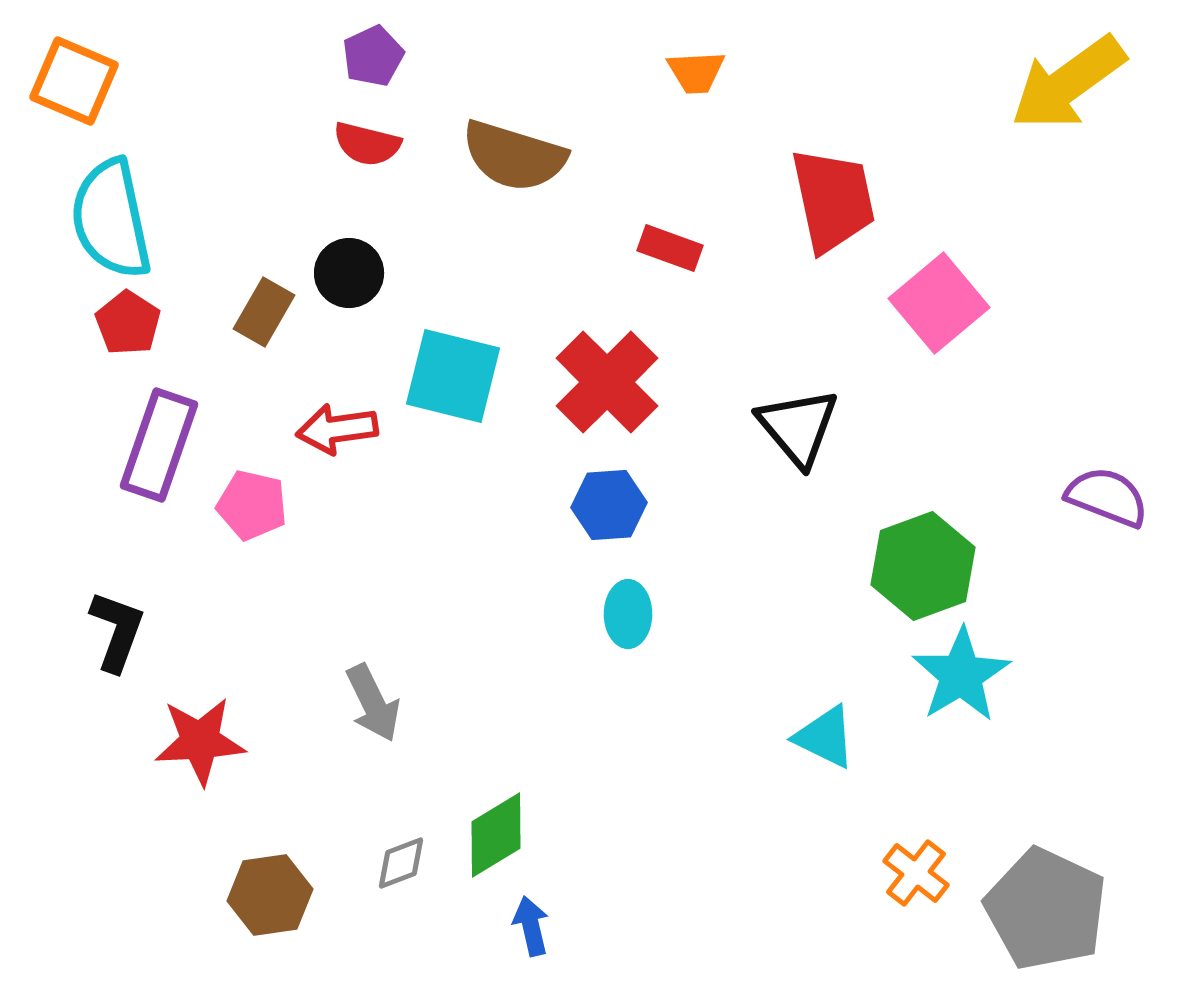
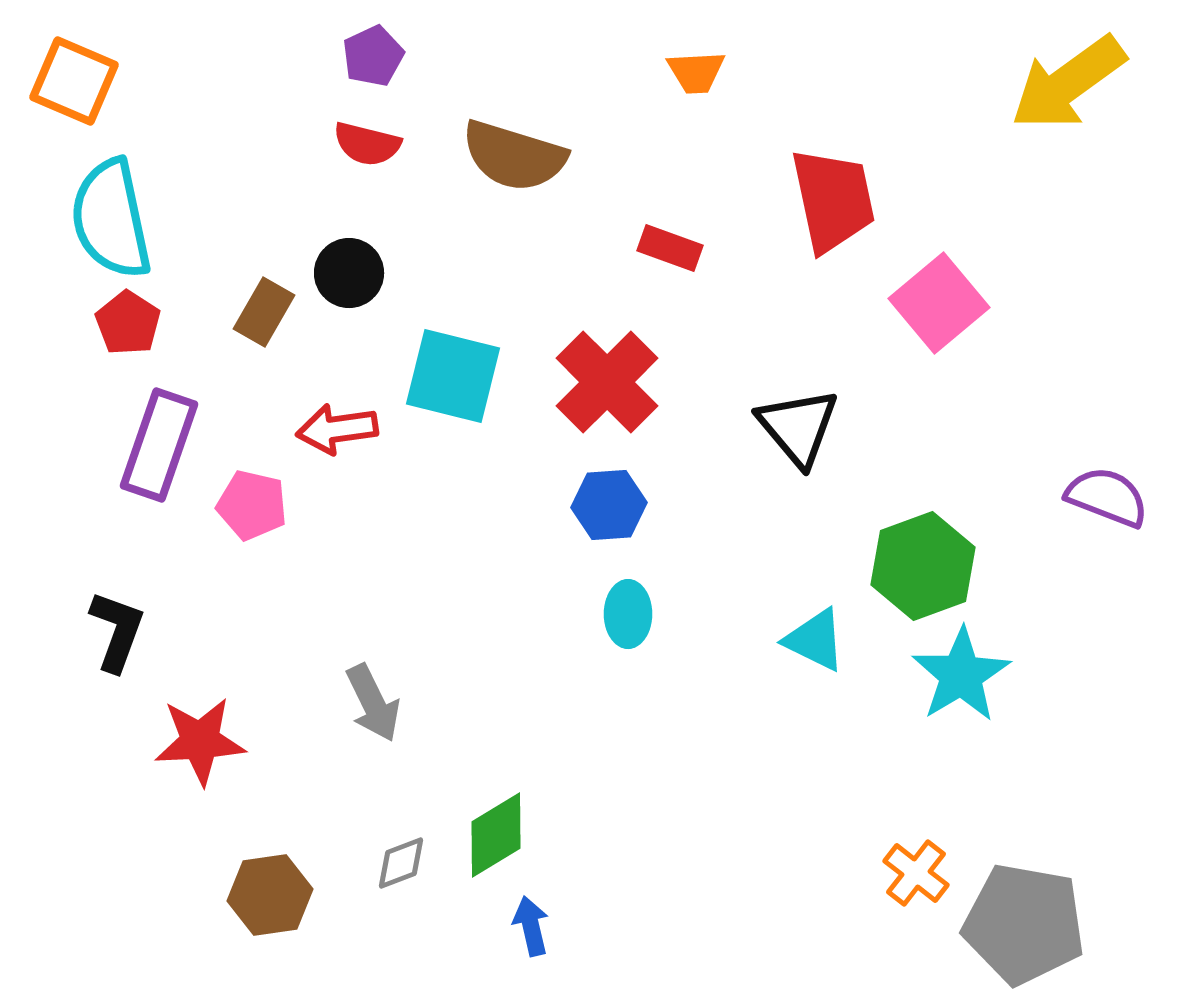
cyan triangle: moved 10 px left, 97 px up
gray pentagon: moved 22 px left, 15 px down; rotated 15 degrees counterclockwise
